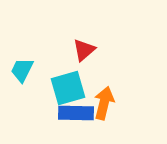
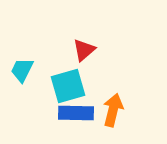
cyan square: moved 2 px up
orange arrow: moved 9 px right, 7 px down
